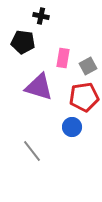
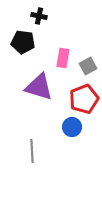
black cross: moved 2 px left
red pentagon: moved 2 px down; rotated 12 degrees counterclockwise
gray line: rotated 35 degrees clockwise
